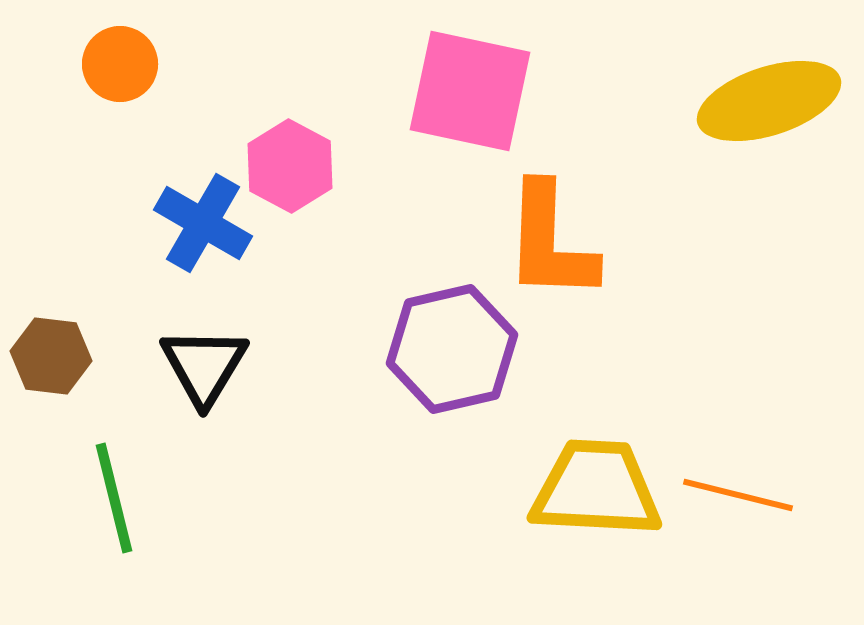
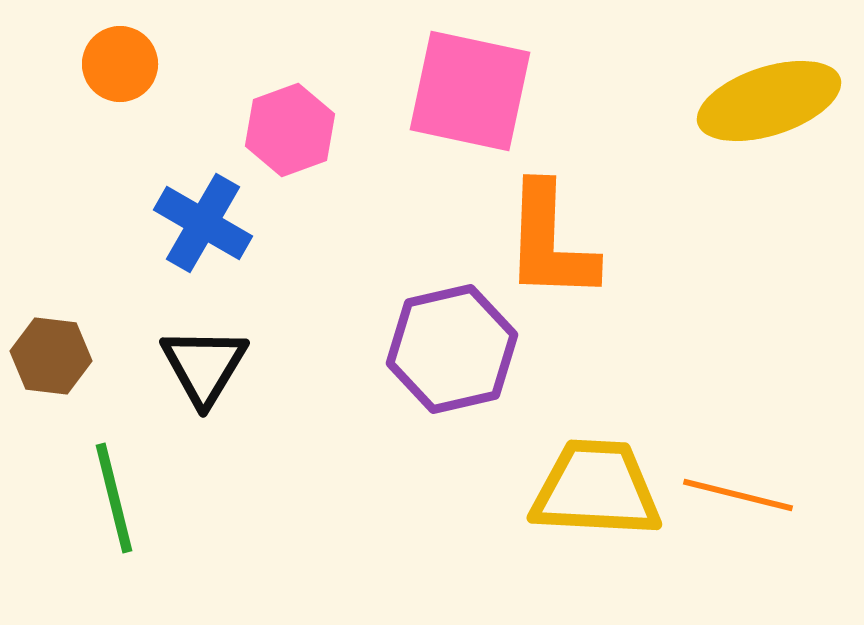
pink hexagon: moved 36 px up; rotated 12 degrees clockwise
